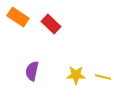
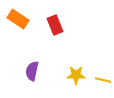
orange rectangle: moved 2 px down
red rectangle: moved 4 px right, 1 px down; rotated 24 degrees clockwise
yellow line: moved 3 px down
